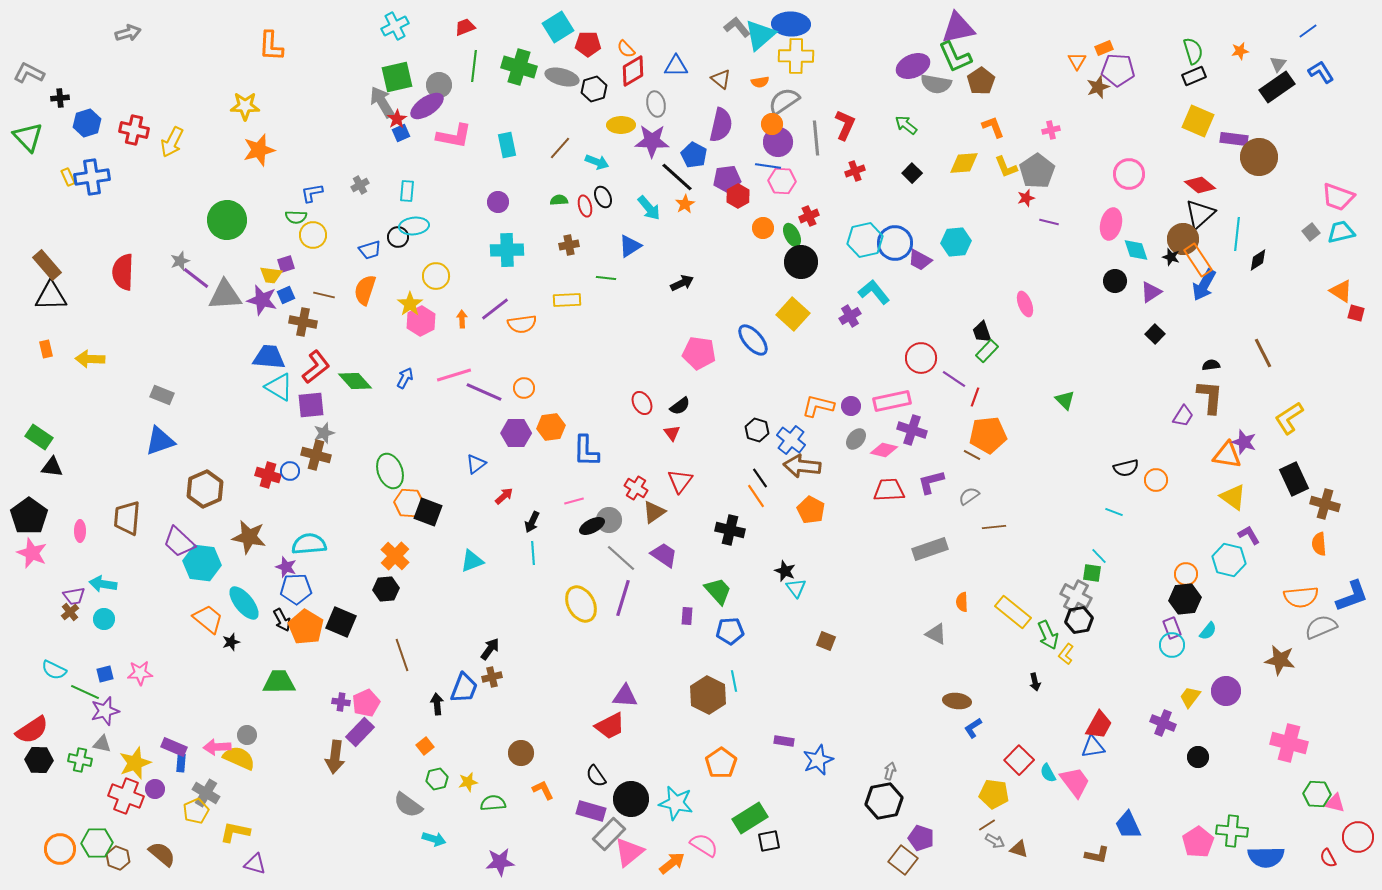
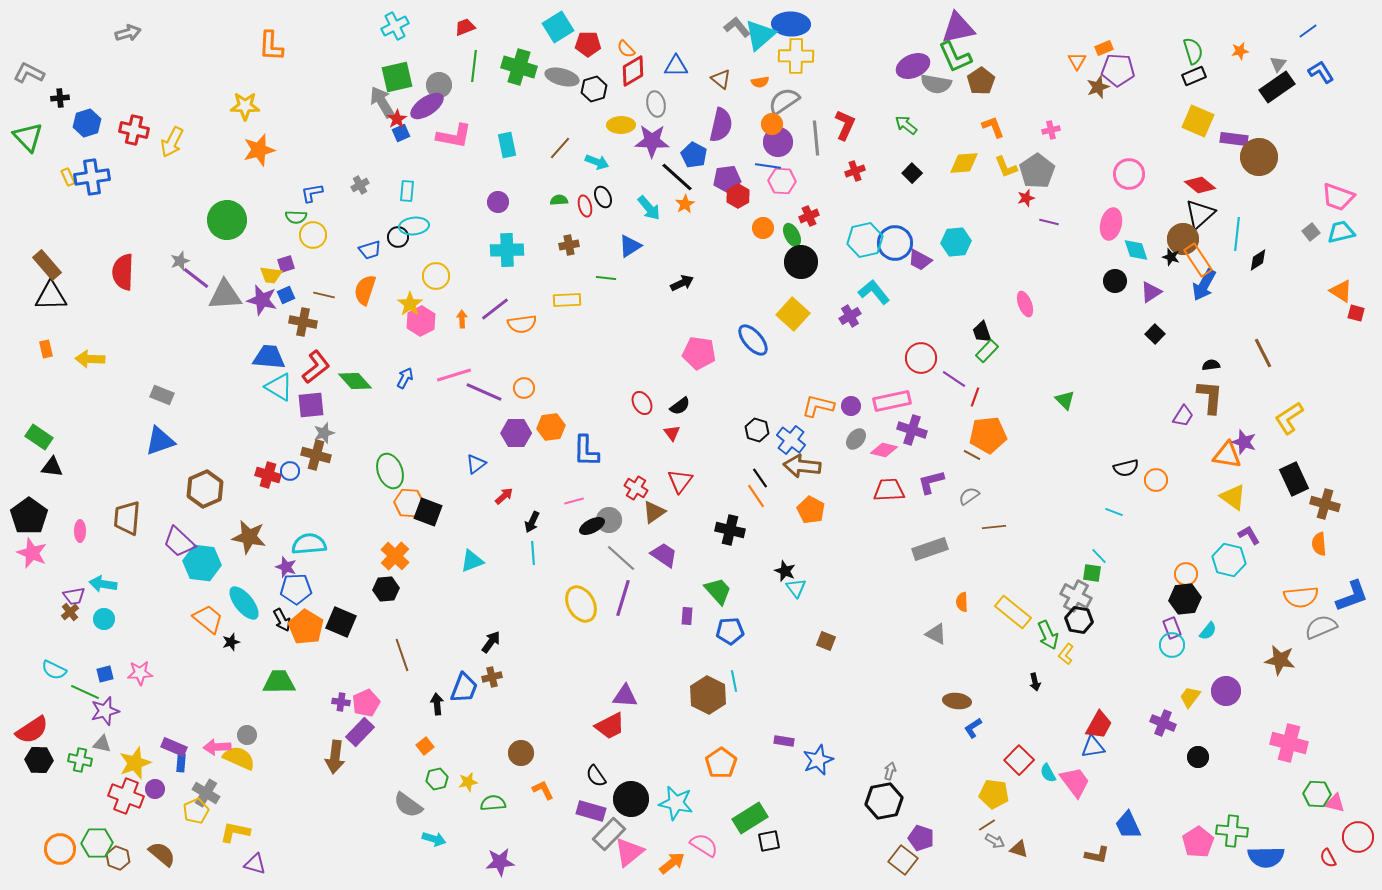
black hexagon at (1079, 620): rotated 20 degrees clockwise
black arrow at (490, 649): moved 1 px right, 7 px up
